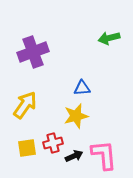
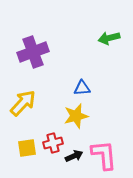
yellow arrow: moved 2 px left, 2 px up; rotated 8 degrees clockwise
